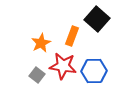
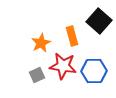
black square: moved 2 px right, 2 px down
orange rectangle: rotated 36 degrees counterclockwise
gray square: rotated 28 degrees clockwise
